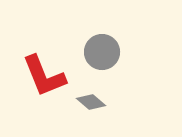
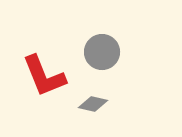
gray diamond: moved 2 px right, 2 px down; rotated 28 degrees counterclockwise
